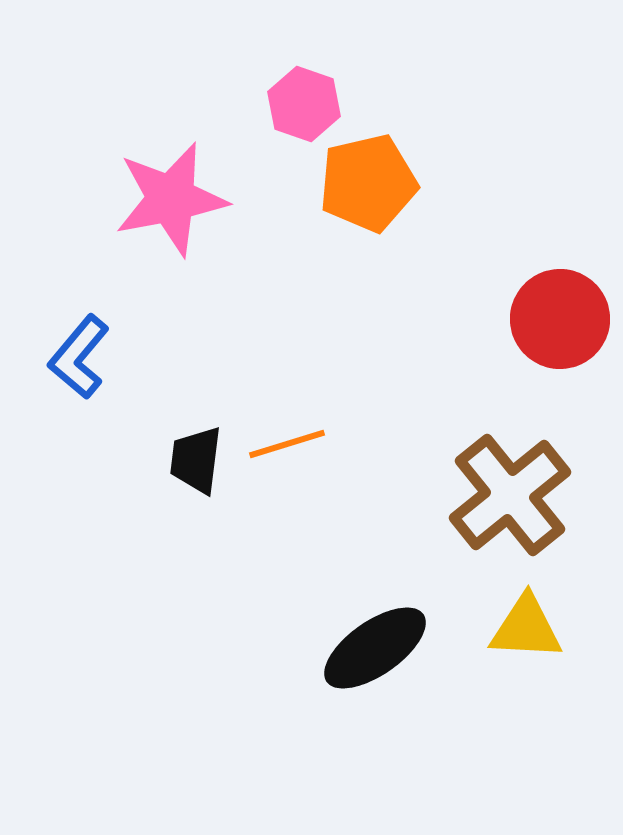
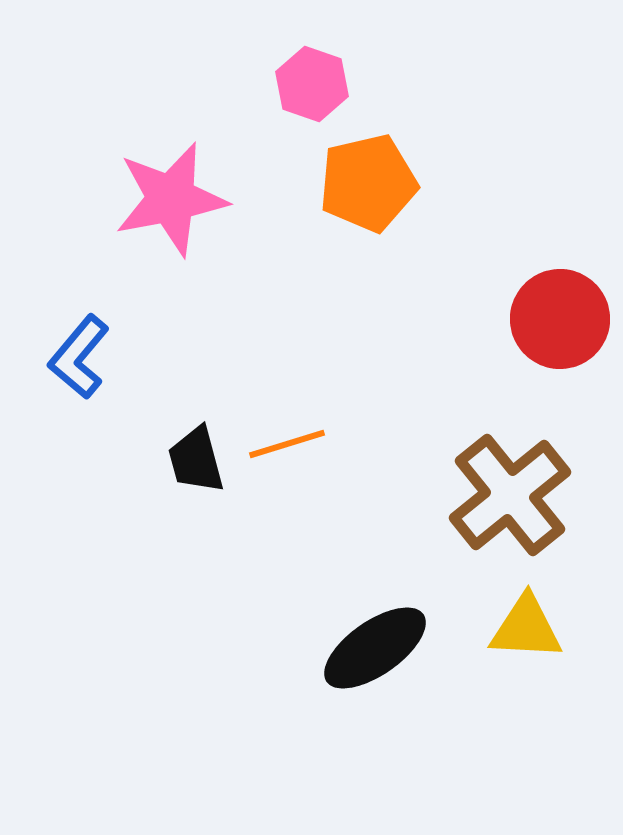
pink hexagon: moved 8 px right, 20 px up
black trapezoid: rotated 22 degrees counterclockwise
